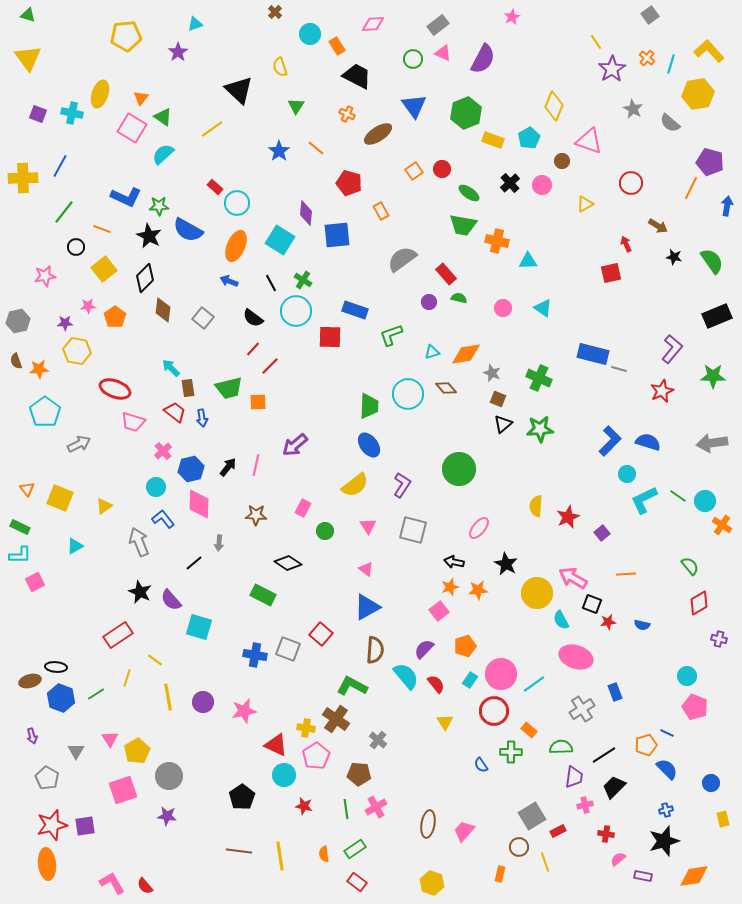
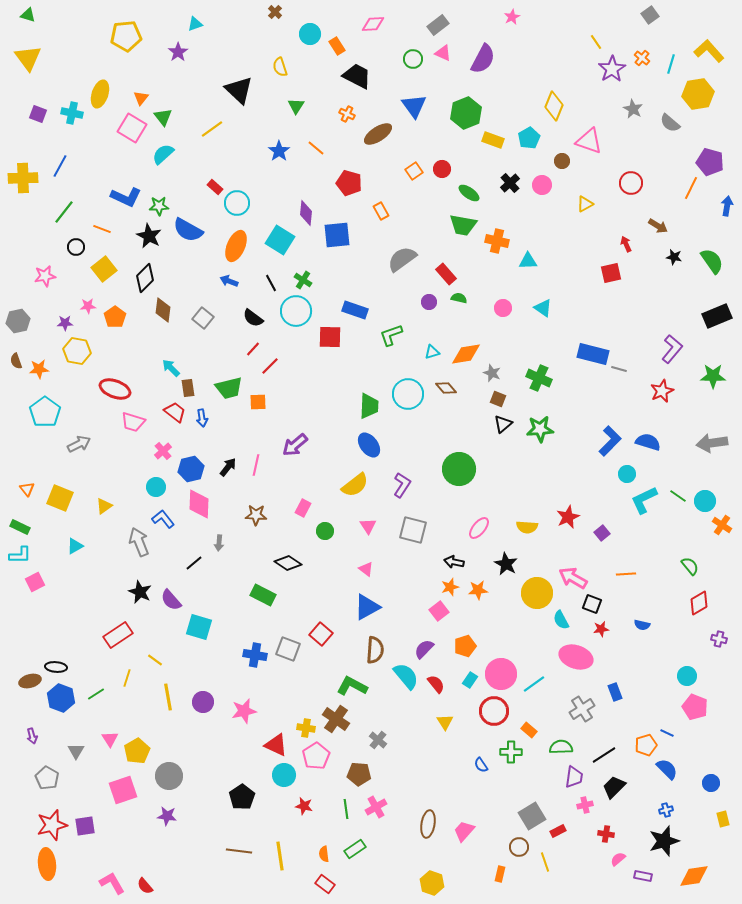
orange cross at (647, 58): moved 5 px left
green triangle at (163, 117): rotated 18 degrees clockwise
yellow semicircle at (536, 506): moved 9 px left, 21 px down; rotated 90 degrees counterclockwise
red star at (608, 622): moved 7 px left, 7 px down
red rectangle at (357, 882): moved 32 px left, 2 px down
